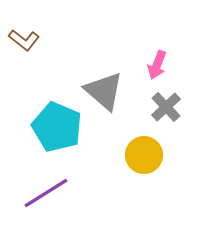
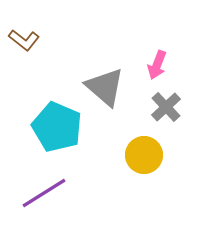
gray triangle: moved 1 px right, 4 px up
purple line: moved 2 px left
